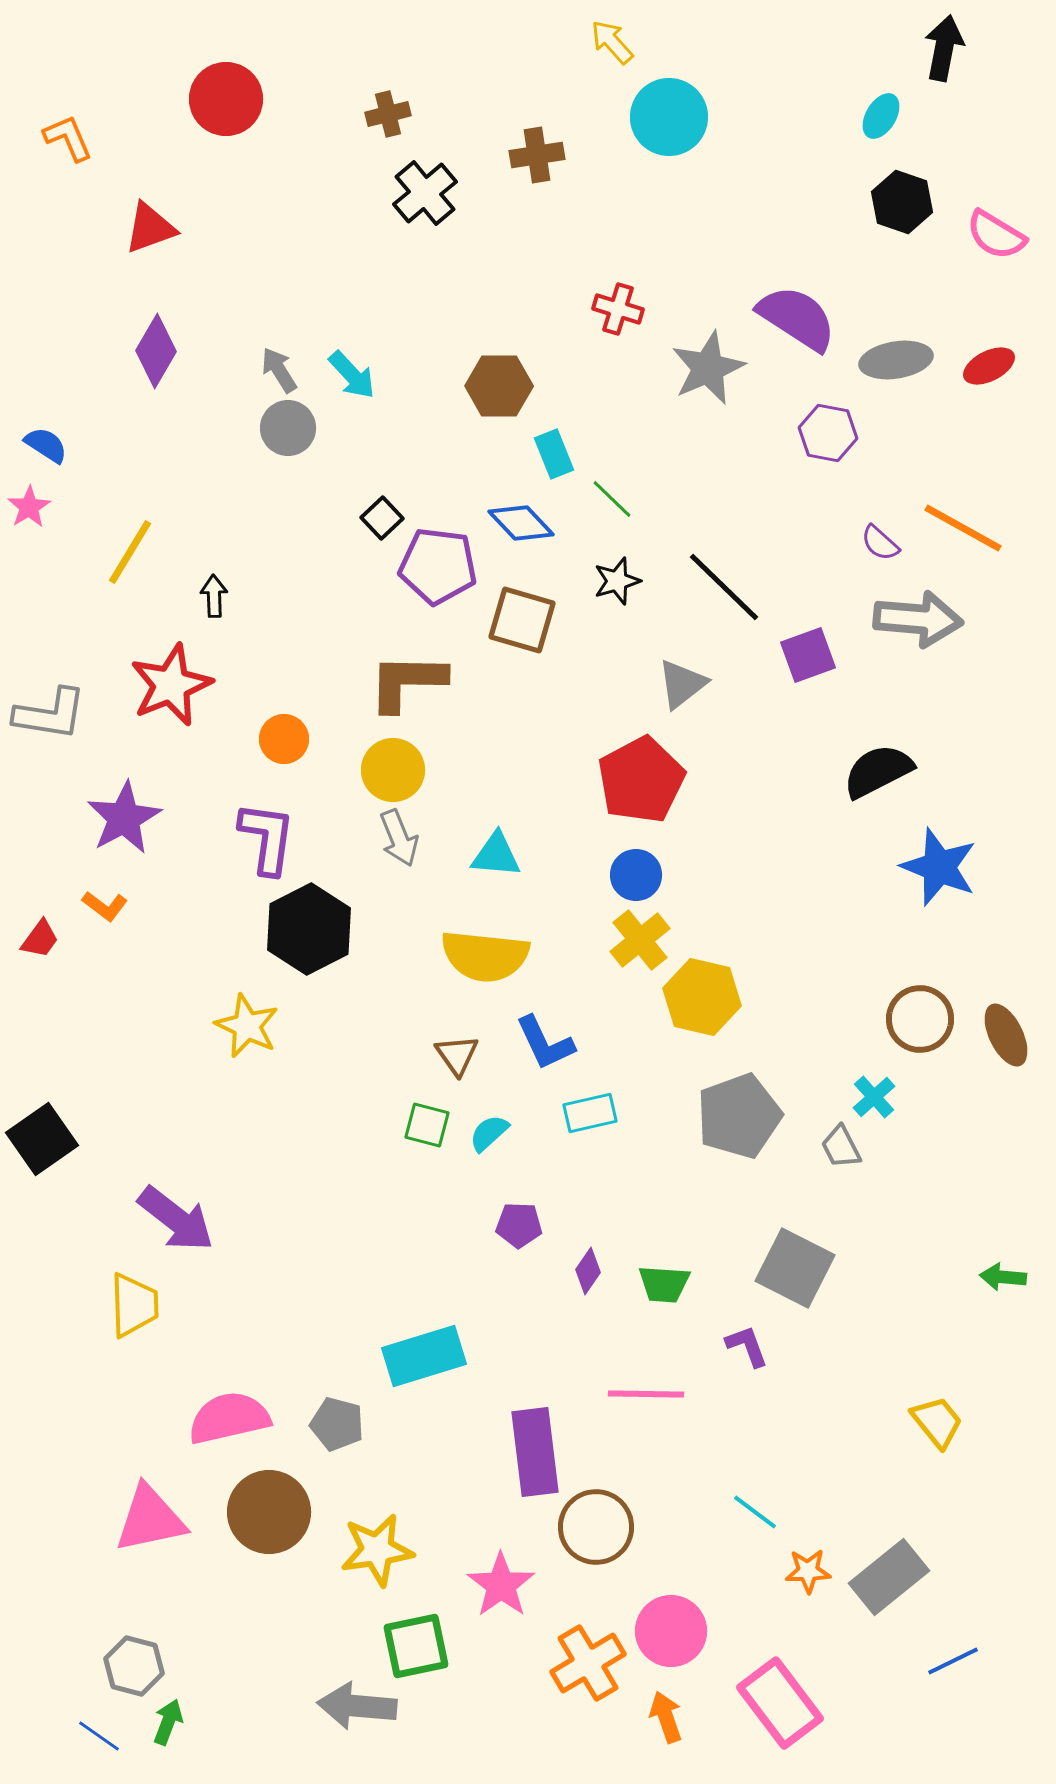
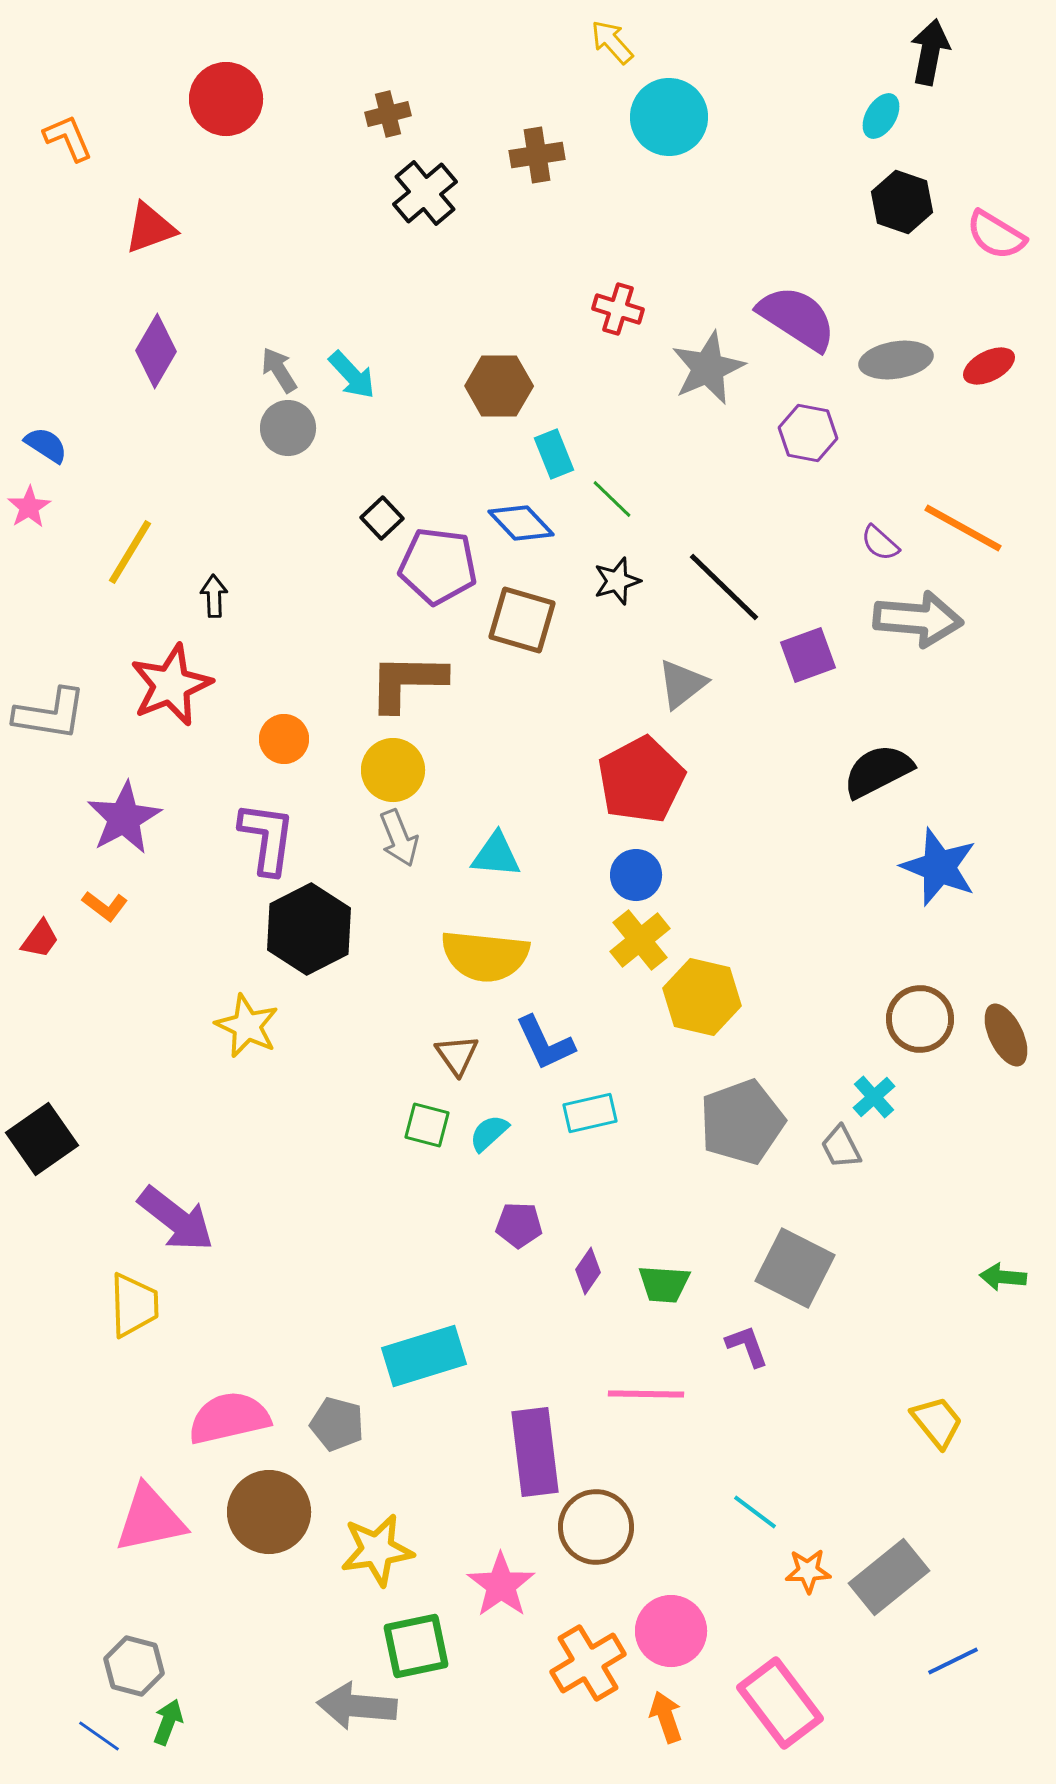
black arrow at (944, 48): moved 14 px left, 4 px down
purple hexagon at (828, 433): moved 20 px left
gray pentagon at (739, 1116): moved 3 px right, 6 px down
